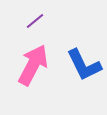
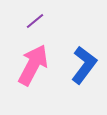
blue L-shape: rotated 117 degrees counterclockwise
